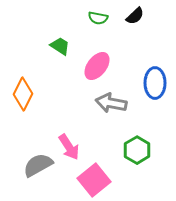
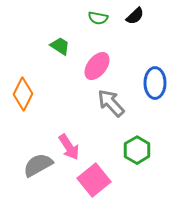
gray arrow: rotated 36 degrees clockwise
